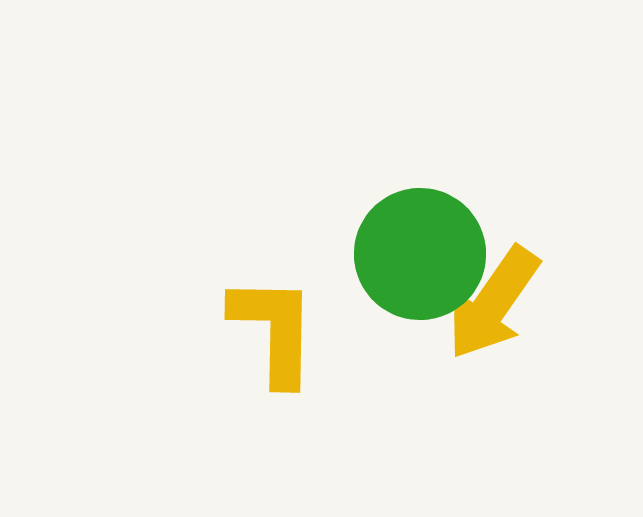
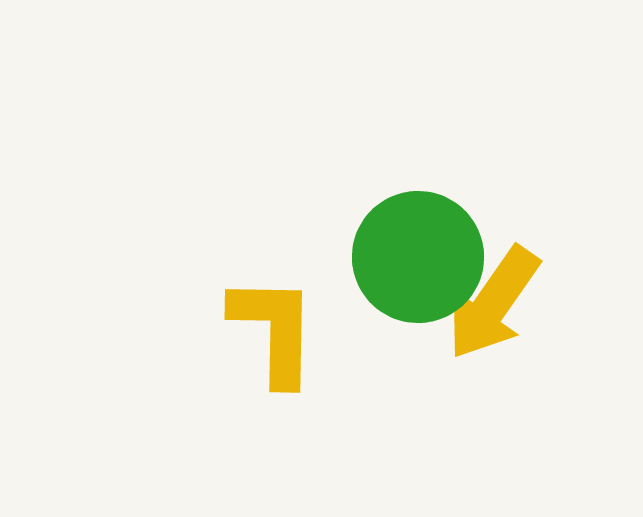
green circle: moved 2 px left, 3 px down
